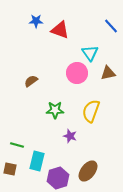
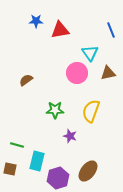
blue line: moved 4 px down; rotated 21 degrees clockwise
red triangle: rotated 30 degrees counterclockwise
brown semicircle: moved 5 px left, 1 px up
